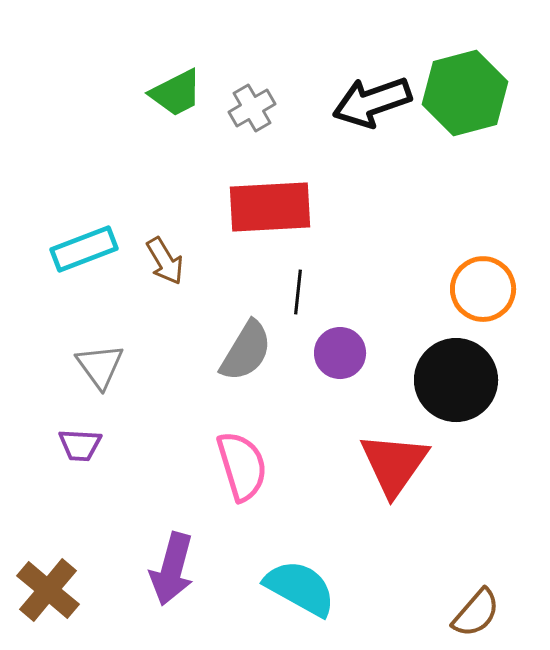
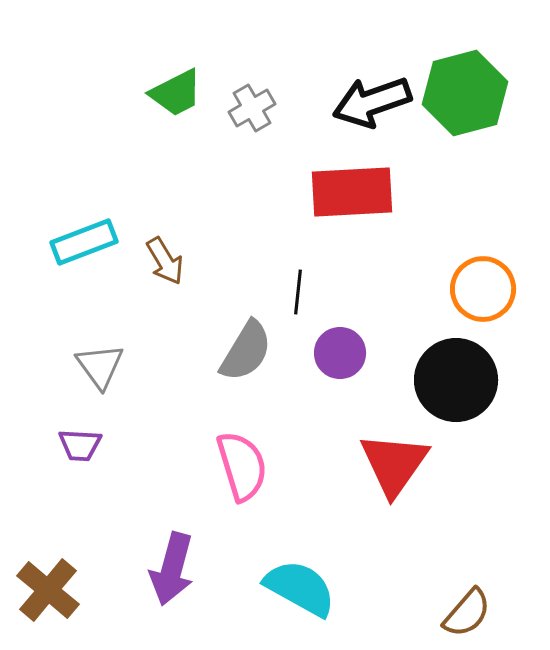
red rectangle: moved 82 px right, 15 px up
cyan rectangle: moved 7 px up
brown semicircle: moved 9 px left
